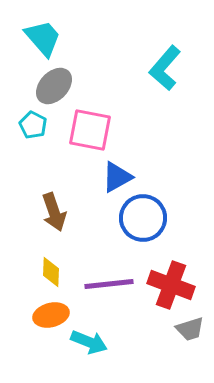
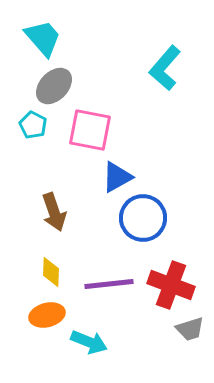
orange ellipse: moved 4 px left
